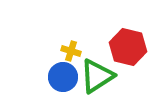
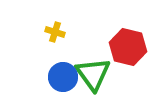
yellow cross: moved 16 px left, 19 px up
green triangle: moved 4 px left, 2 px up; rotated 33 degrees counterclockwise
